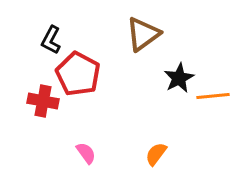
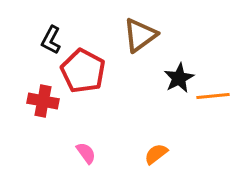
brown triangle: moved 3 px left, 1 px down
red pentagon: moved 5 px right, 3 px up
orange semicircle: rotated 15 degrees clockwise
